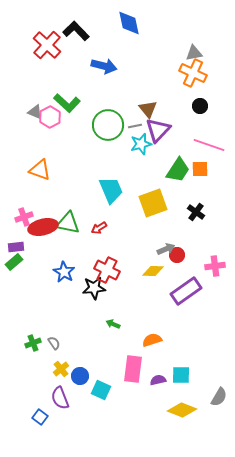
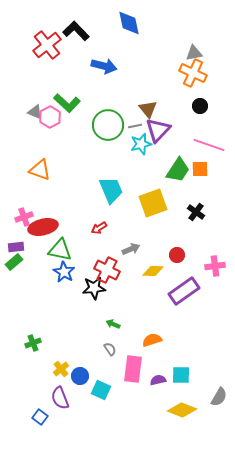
red cross at (47, 45): rotated 8 degrees clockwise
green triangle at (68, 223): moved 8 px left, 27 px down
gray arrow at (166, 249): moved 35 px left
purple rectangle at (186, 291): moved 2 px left
gray semicircle at (54, 343): moved 56 px right, 6 px down
